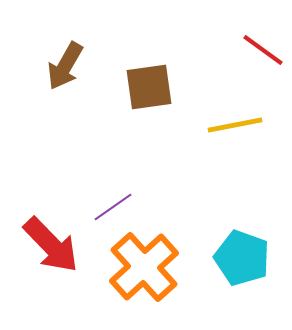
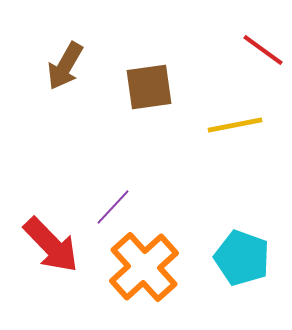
purple line: rotated 12 degrees counterclockwise
